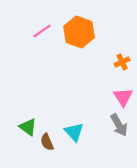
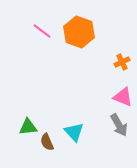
pink line: rotated 72 degrees clockwise
pink triangle: rotated 35 degrees counterclockwise
green triangle: rotated 42 degrees counterclockwise
